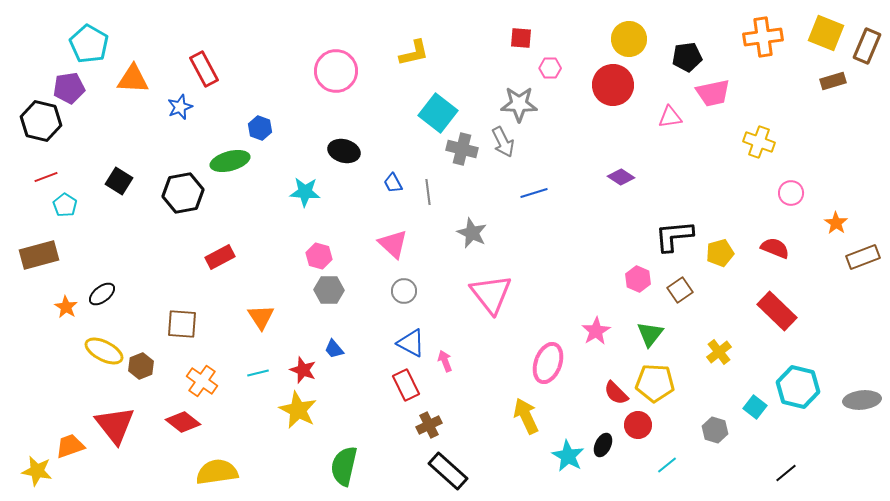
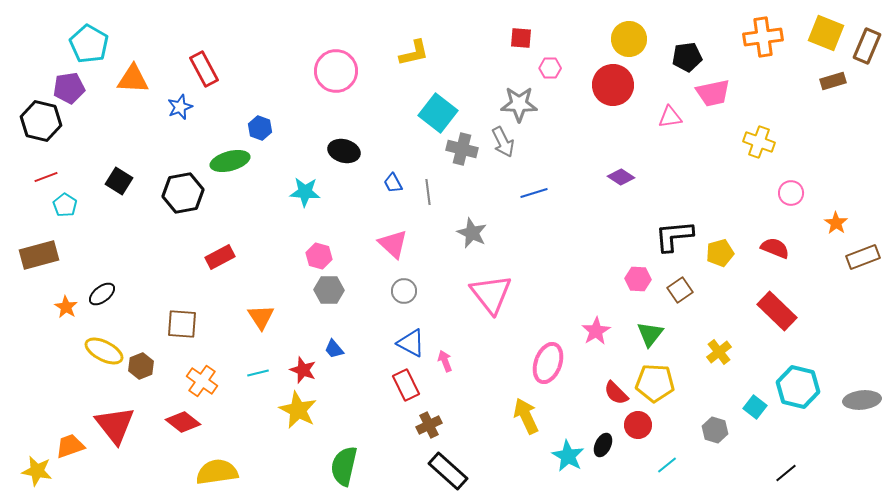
pink hexagon at (638, 279): rotated 20 degrees counterclockwise
